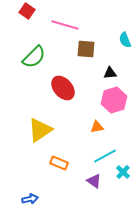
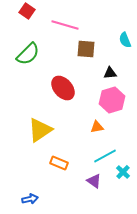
green semicircle: moved 6 px left, 3 px up
pink hexagon: moved 2 px left
